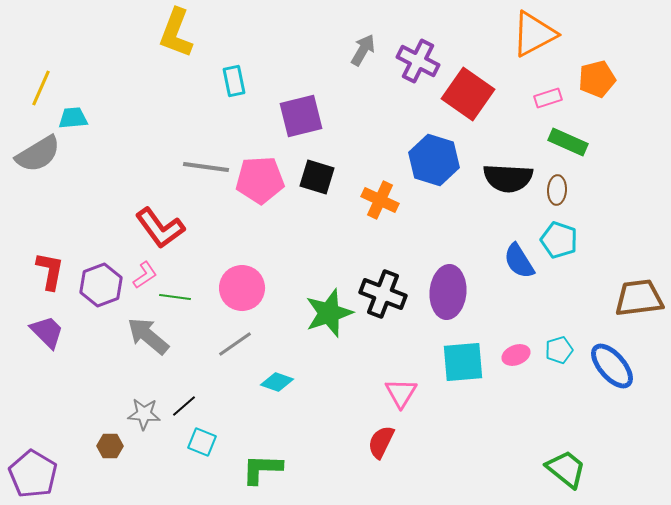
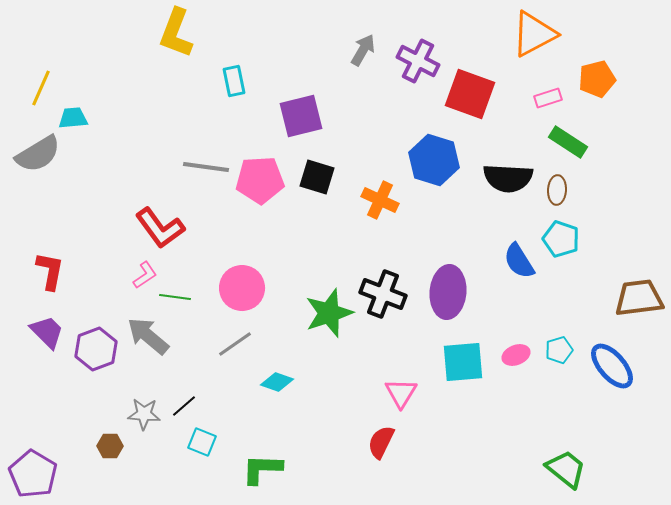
red square at (468, 94): moved 2 px right; rotated 15 degrees counterclockwise
green rectangle at (568, 142): rotated 9 degrees clockwise
cyan pentagon at (559, 240): moved 2 px right, 1 px up
purple hexagon at (101, 285): moved 5 px left, 64 px down
